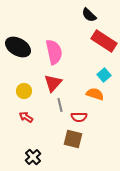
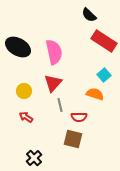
black cross: moved 1 px right, 1 px down
